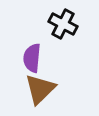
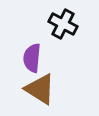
brown triangle: rotated 44 degrees counterclockwise
